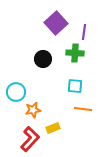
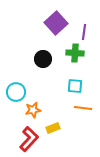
orange line: moved 1 px up
red L-shape: moved 1 px left
